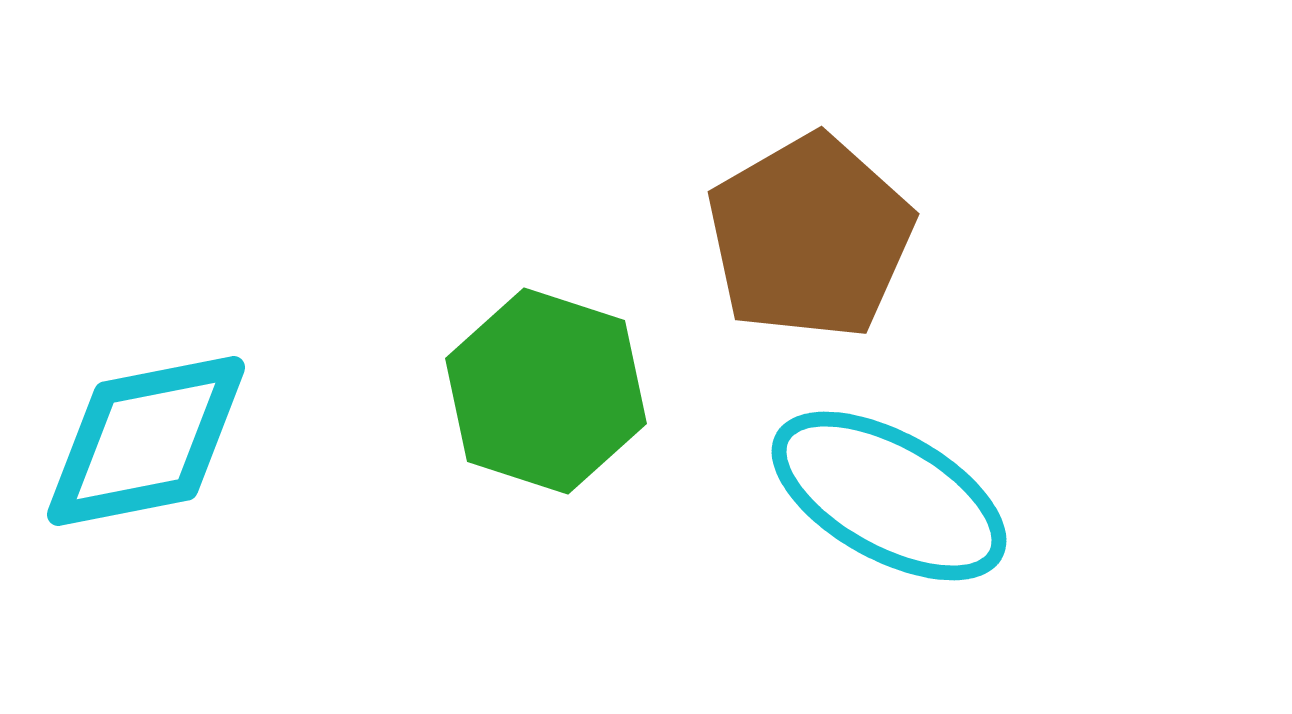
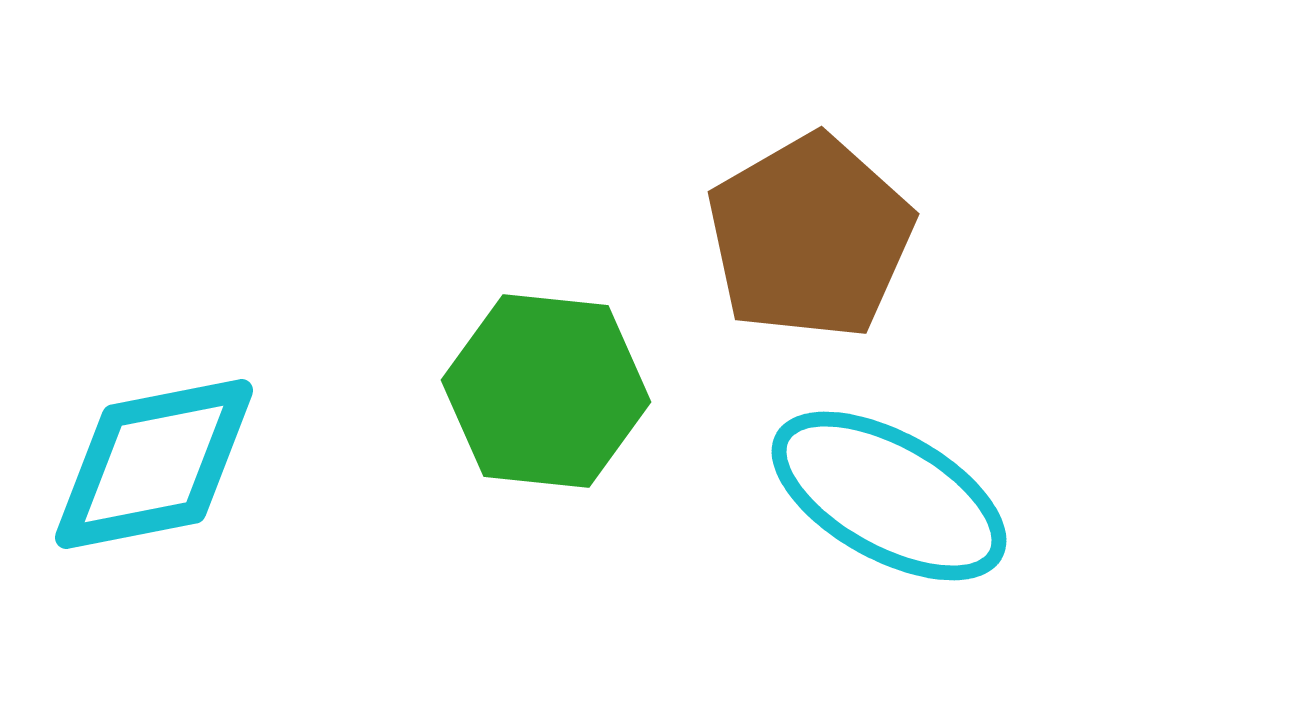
green hexagon: rotated 12 degrees counterclockwise
cyan diamond: moved 8 px right, 23 px down
